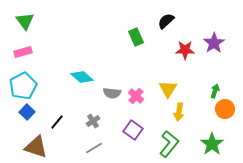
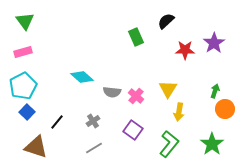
gray semicircle: moved 1 px up
